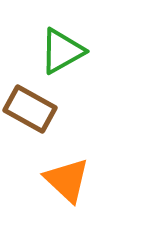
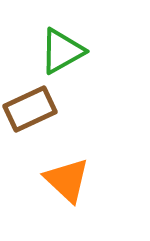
brown rectangle: rotated 54 degrees counterclockwise
